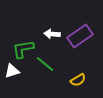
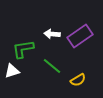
green line: moved 7 px right, 2 px down
